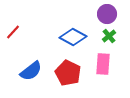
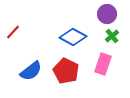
green cross: moved 3 px right
pink rectangle: rotated 15 degrees clockwise
red pentagon: moved 2 px left, 2 px up
